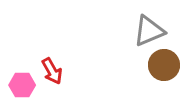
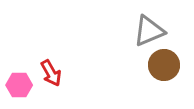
red arrow: moved 1 px left, 2 px down
pink hexagon: moved 3 px left
